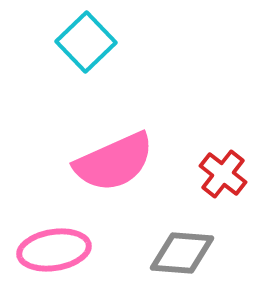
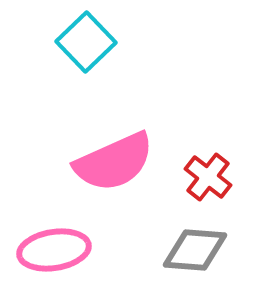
red cross: moved 15 px left, 3 px down
gray diamond: moved 13 px right, 3 px up
